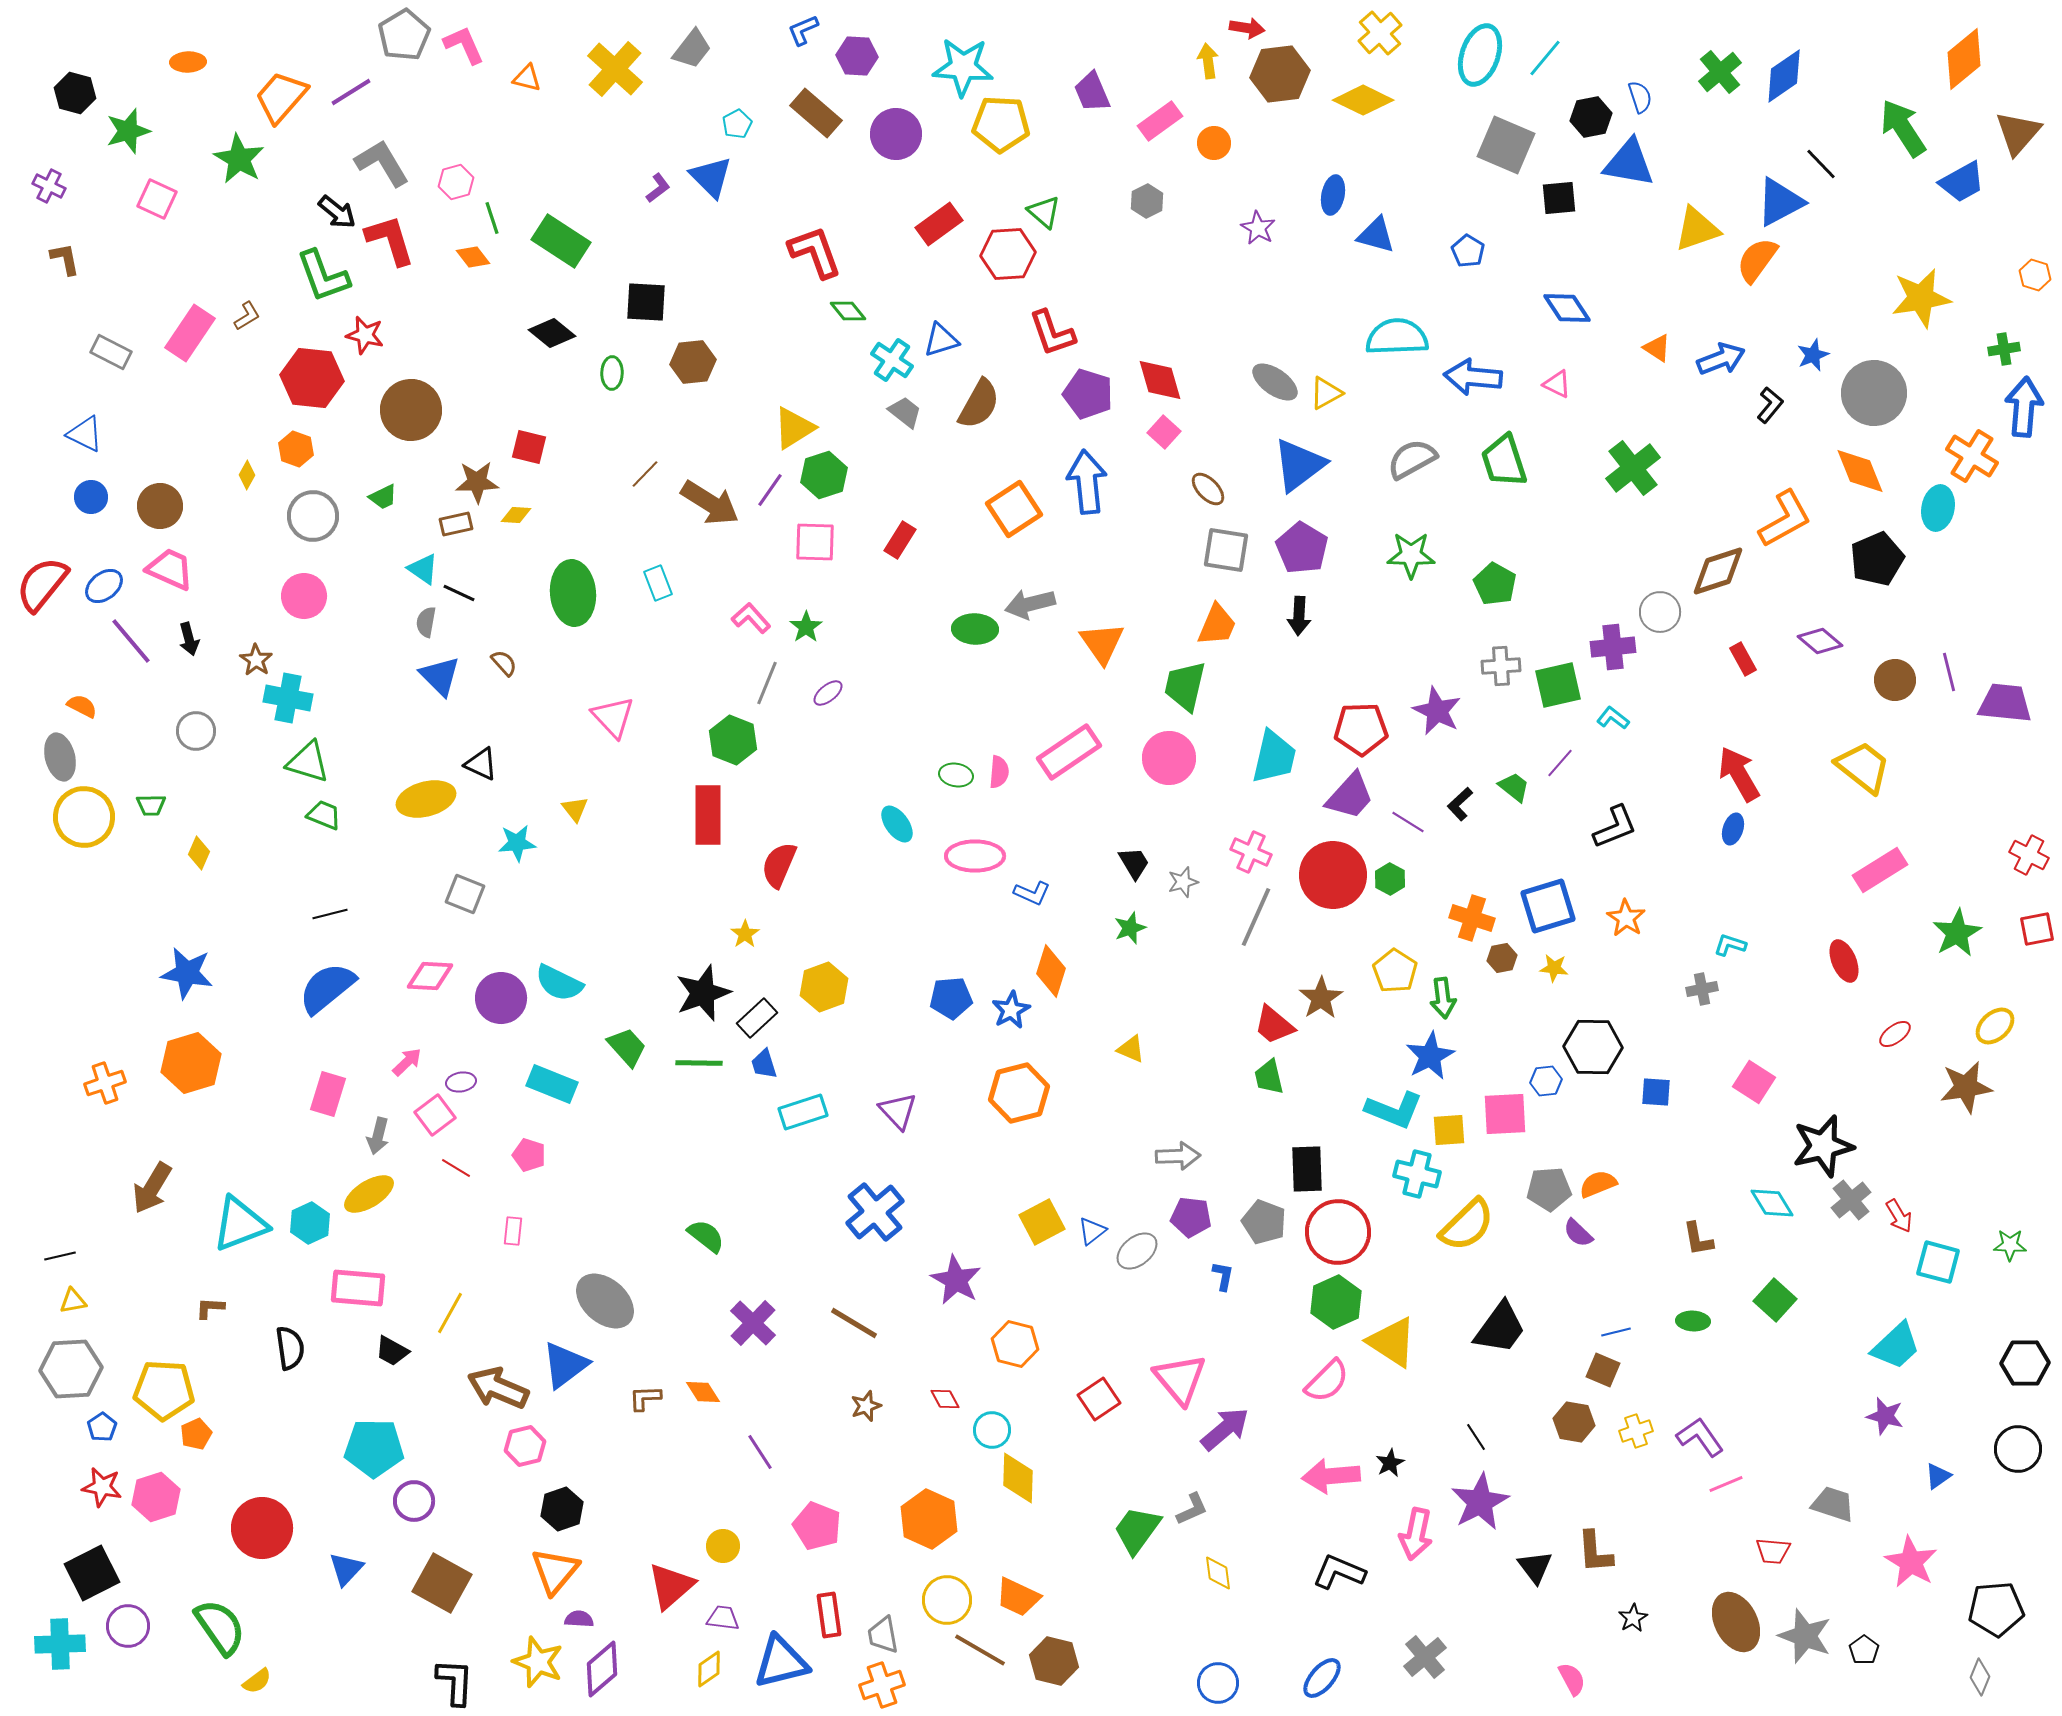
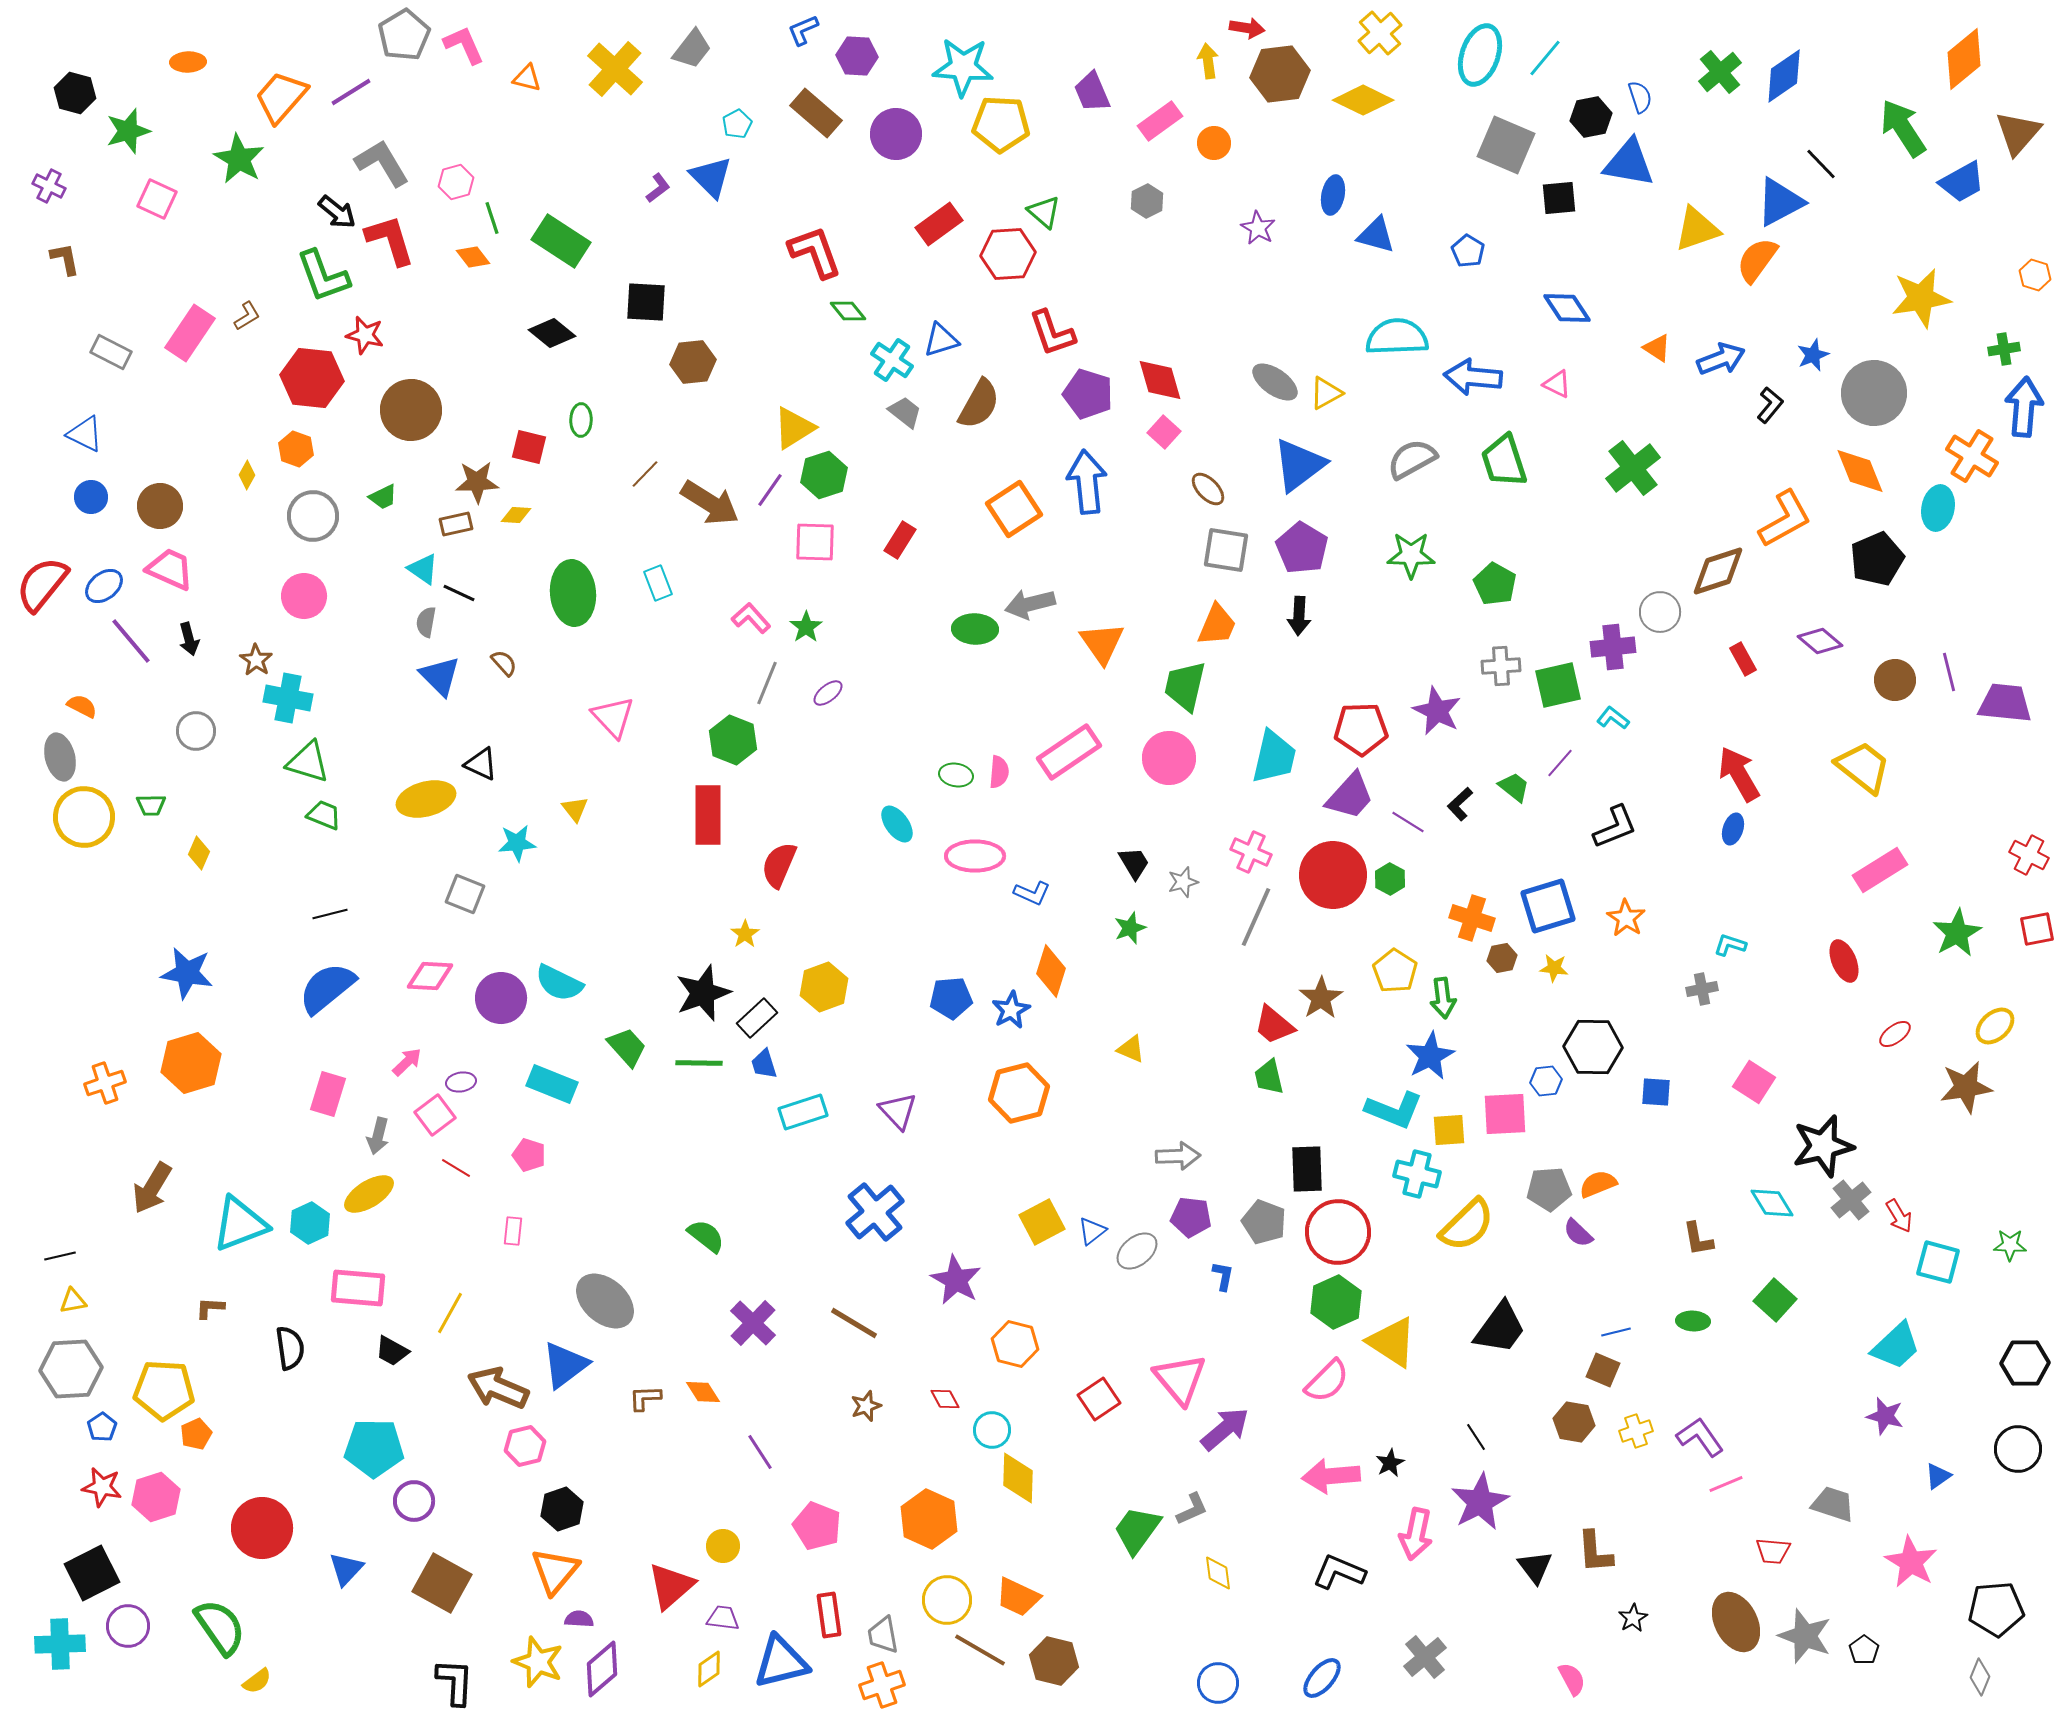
green ellipse at (612, 373): moved 31 px left, 47 px down
